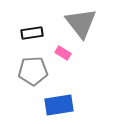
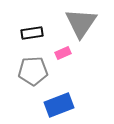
gray triangle: rotated 12 degrees clockwise
pink rectangle: rotated 56 degrees counterclockwise
blue rectangle: rotated 12 degrees counterclockwise
